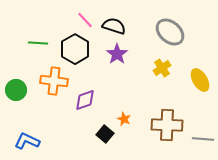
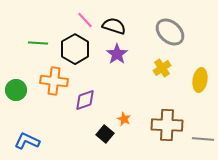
yellow ellipse: rotated 40 degrees clockwise
